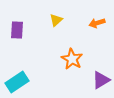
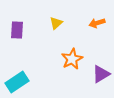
yellow triangle: moved 3 px down
orange star: rotated 15 degrees clockwise
purple triangle: moved 6 px up
